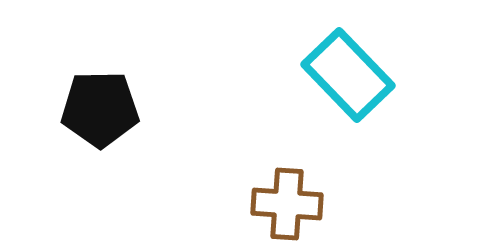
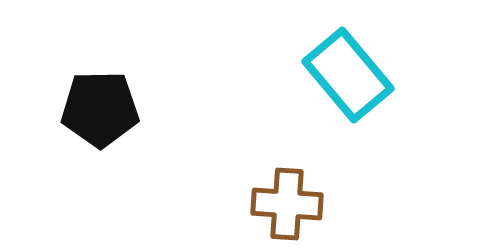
cyan rectangle: rotated 4 degrees clockwise
